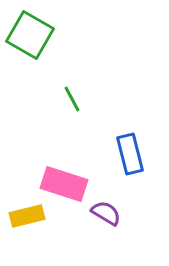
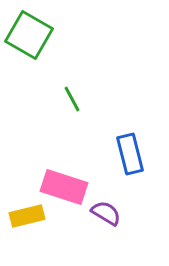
green square: moved 1 px left
pink rectangle: moved 3 px down
